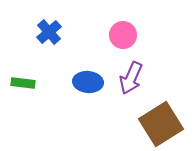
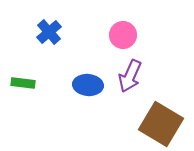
purple arrow: moved 1 px left, 2 px up
blue ellipse: moved 3 px down
brown square: rotated 27 degrees counterclockwise
